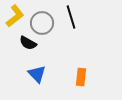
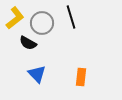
yellow L-shape: moved 2 px down
